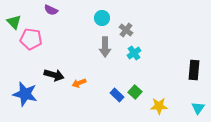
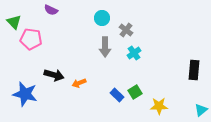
green square: rotated 16 degrees clockwise
cyan triangle: moved 3 px right, 2 px down; rotated 16 degrees clockwise
